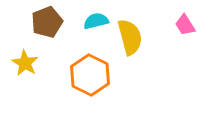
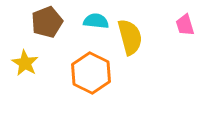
cyan semicircle: rotated 20 degrees clockwise
pink trapezoid: rotated 15 degrees clockwise
orange hexagon: moved 1 px right, 2 px up
